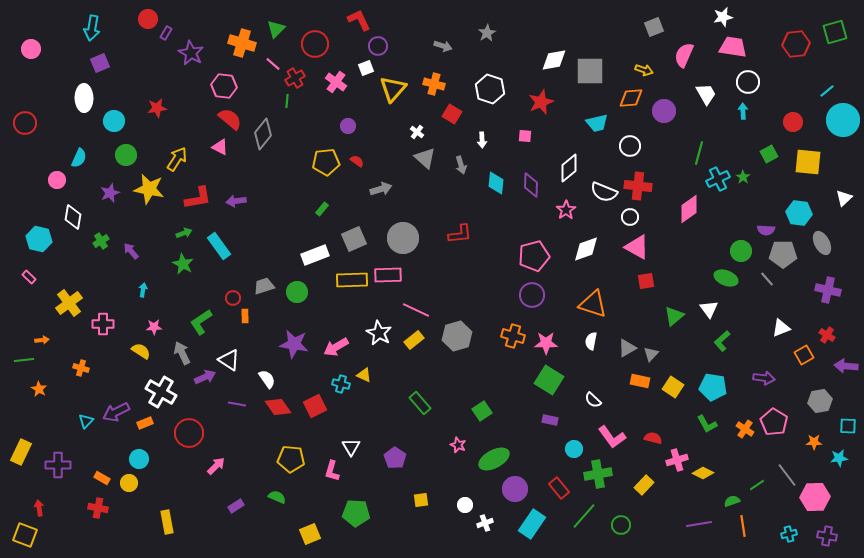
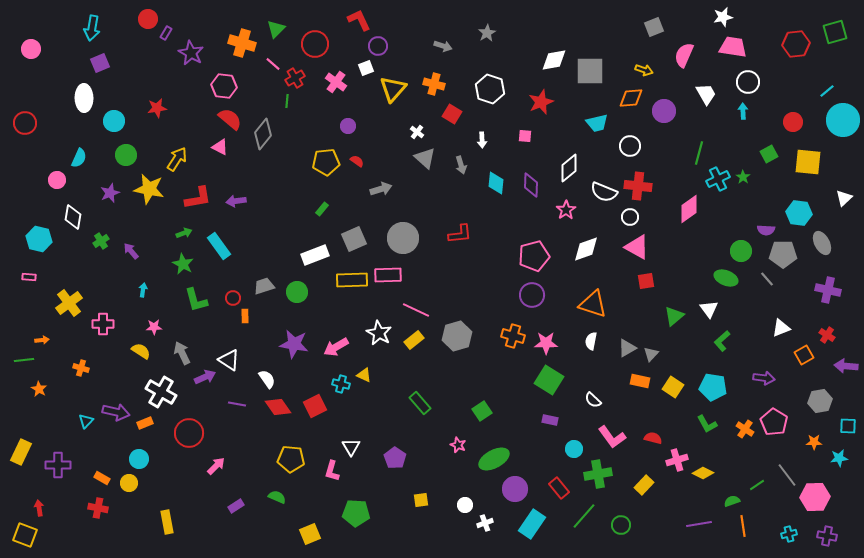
pink rectangle at (29, 277): rotated 40 degrees counterclockwise
green L-shape at (201, 322): moved 5 px left, 22 px up; rotated 72 degrees counterclockwise
purple arrow at (116, 412): rotated 140 degrees counterclockwise
